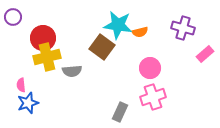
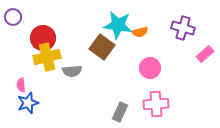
pink cross: moved 3 px right, 7 px down; rotated 15 degrees clockwise
